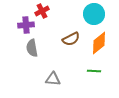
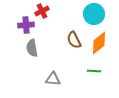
brown semicircle: moved 3 px right, 1 px down; rotated 90 degrees clockwise
